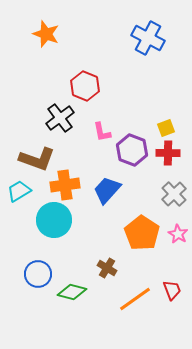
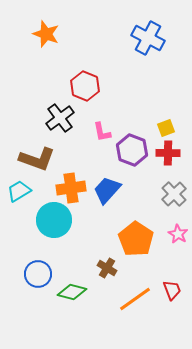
orange cross: moved 6 px right, 3 px down
orange pentagon: moved 6 px left, 6 px down
